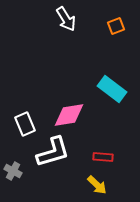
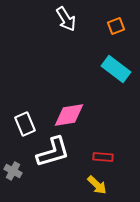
cyan rectangle: moved 4 px right, 20 px up
